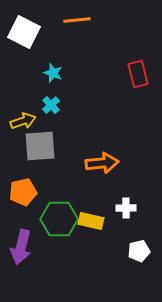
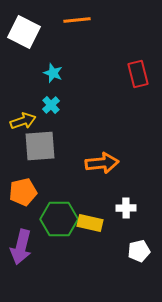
yellow rectangle: moved 1 px left, 2 px down
